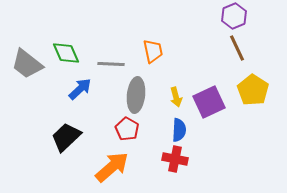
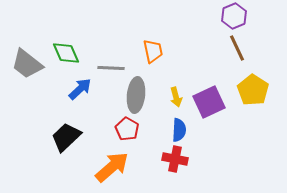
gray line: moved 4 px down
